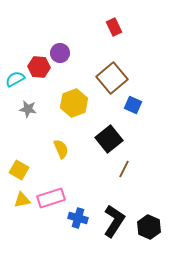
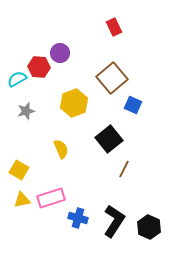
cyan semicircle: moved 2 px right
gray star: moved 2 px left, 2 px down; rotated 24 degrees counterclockwise
